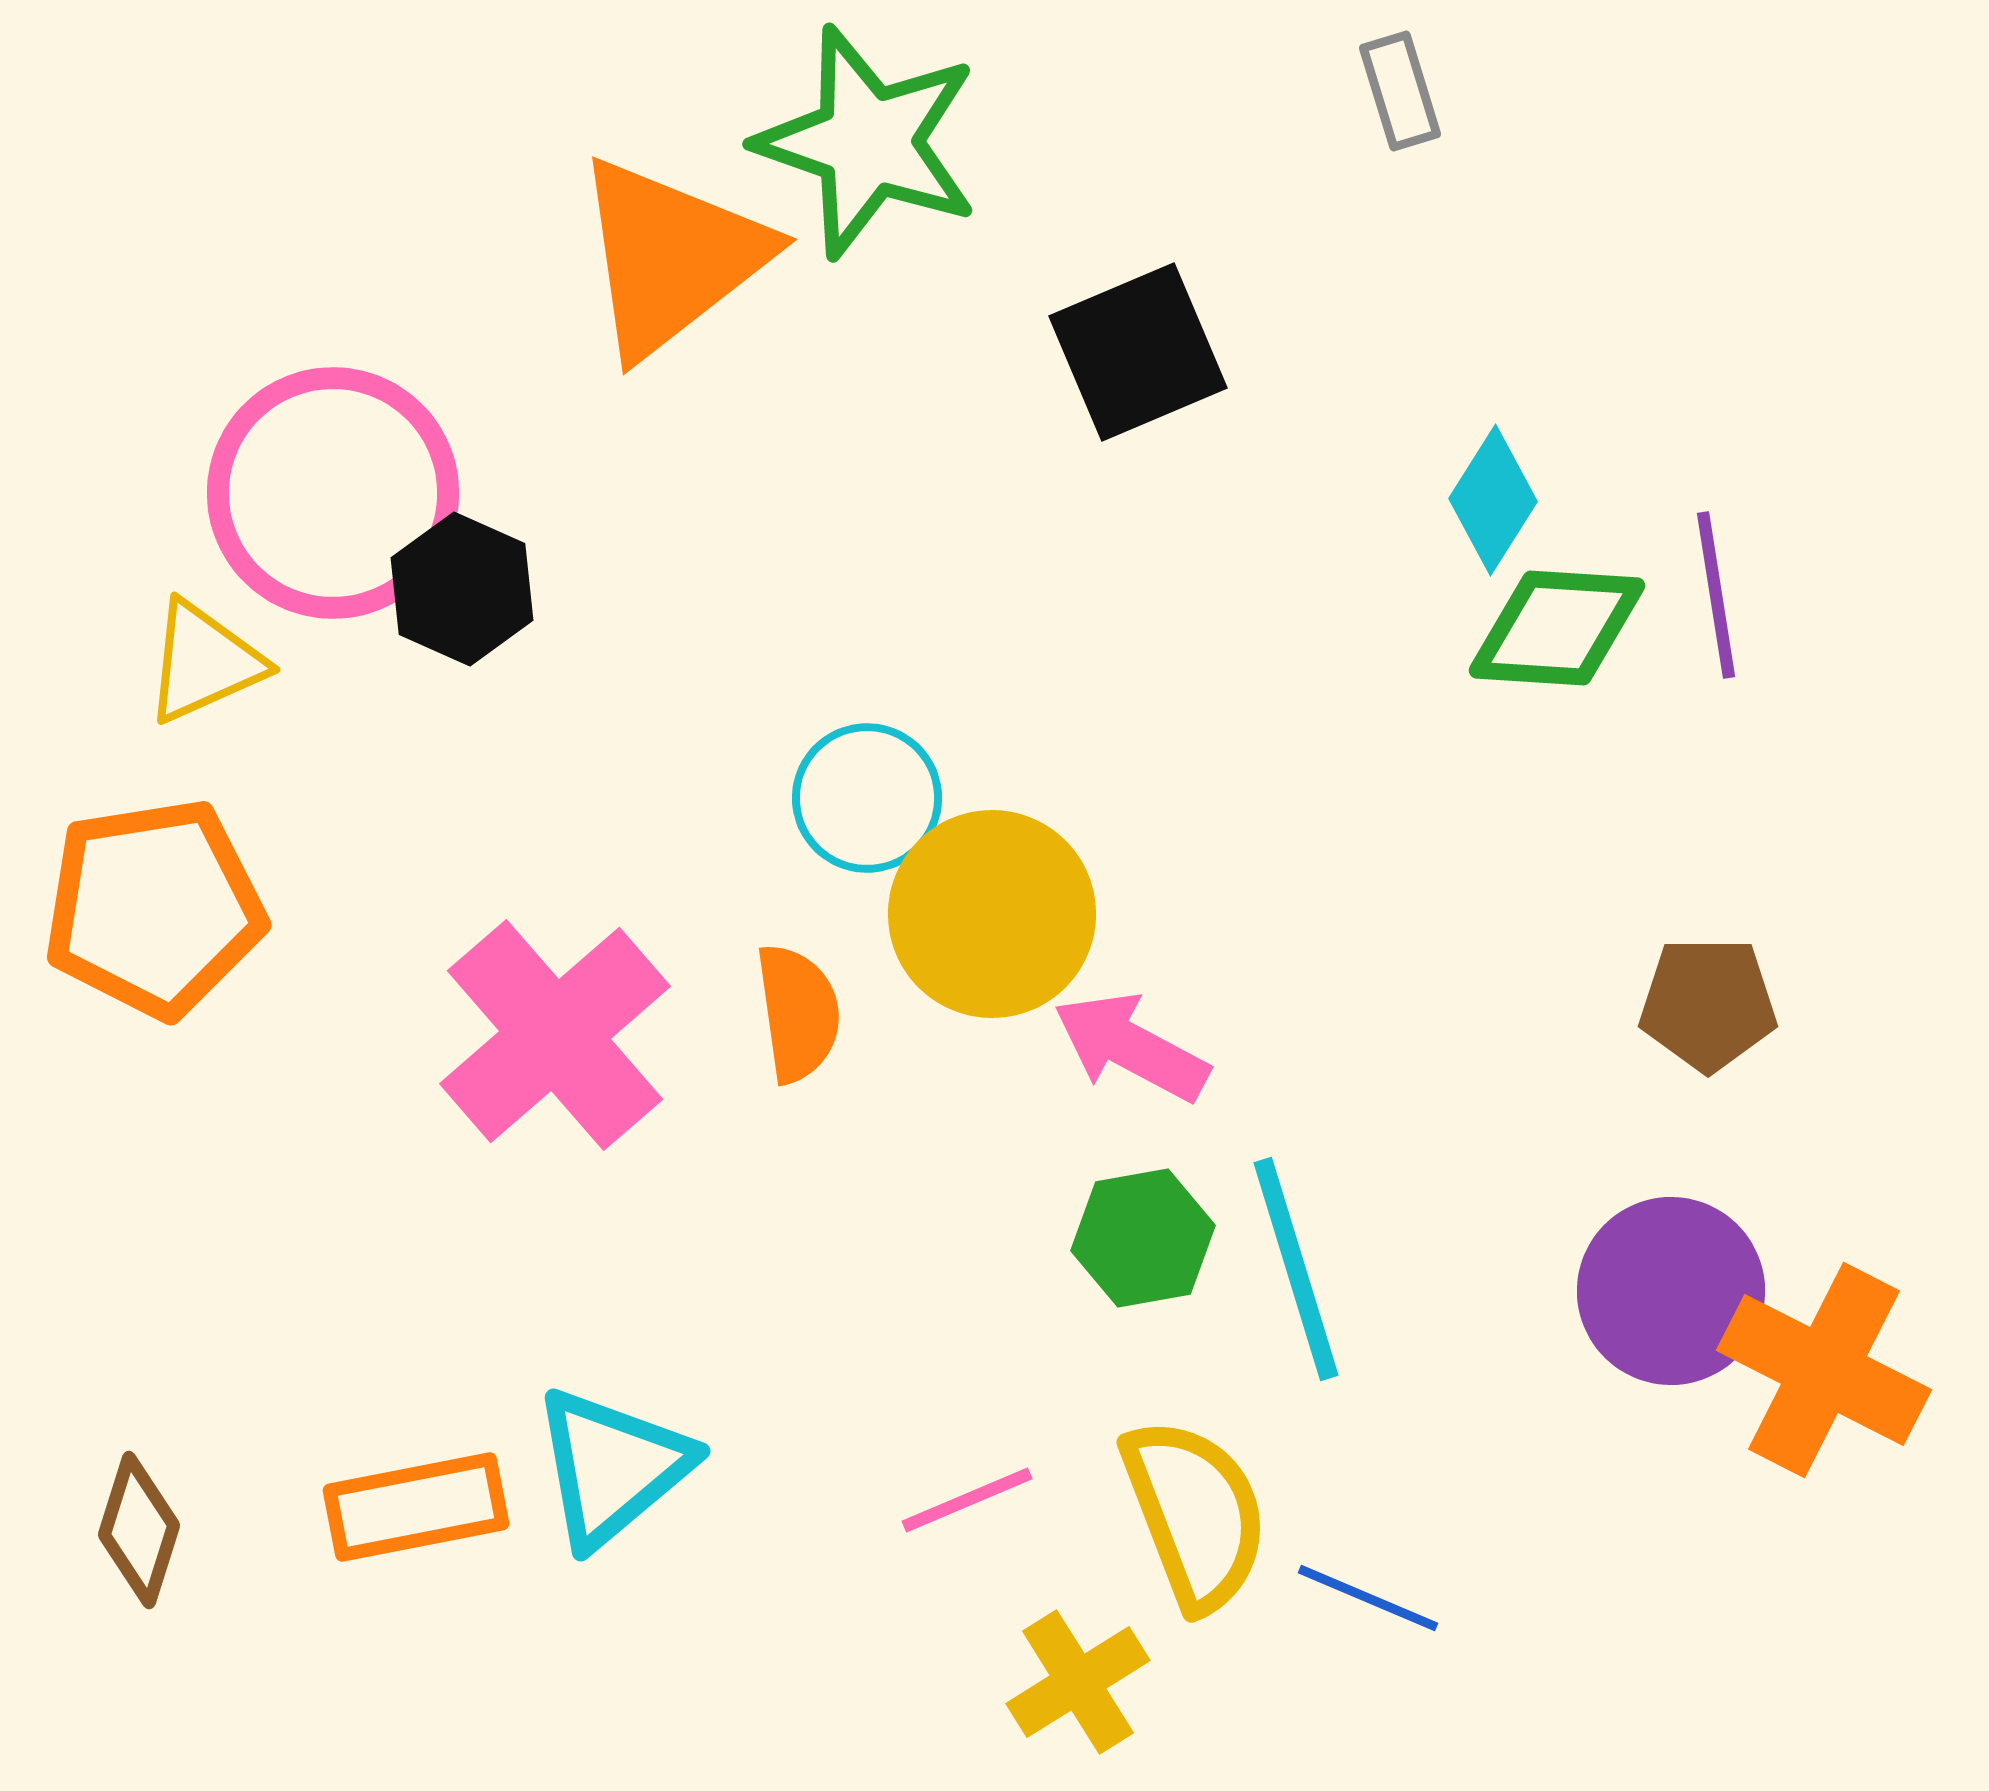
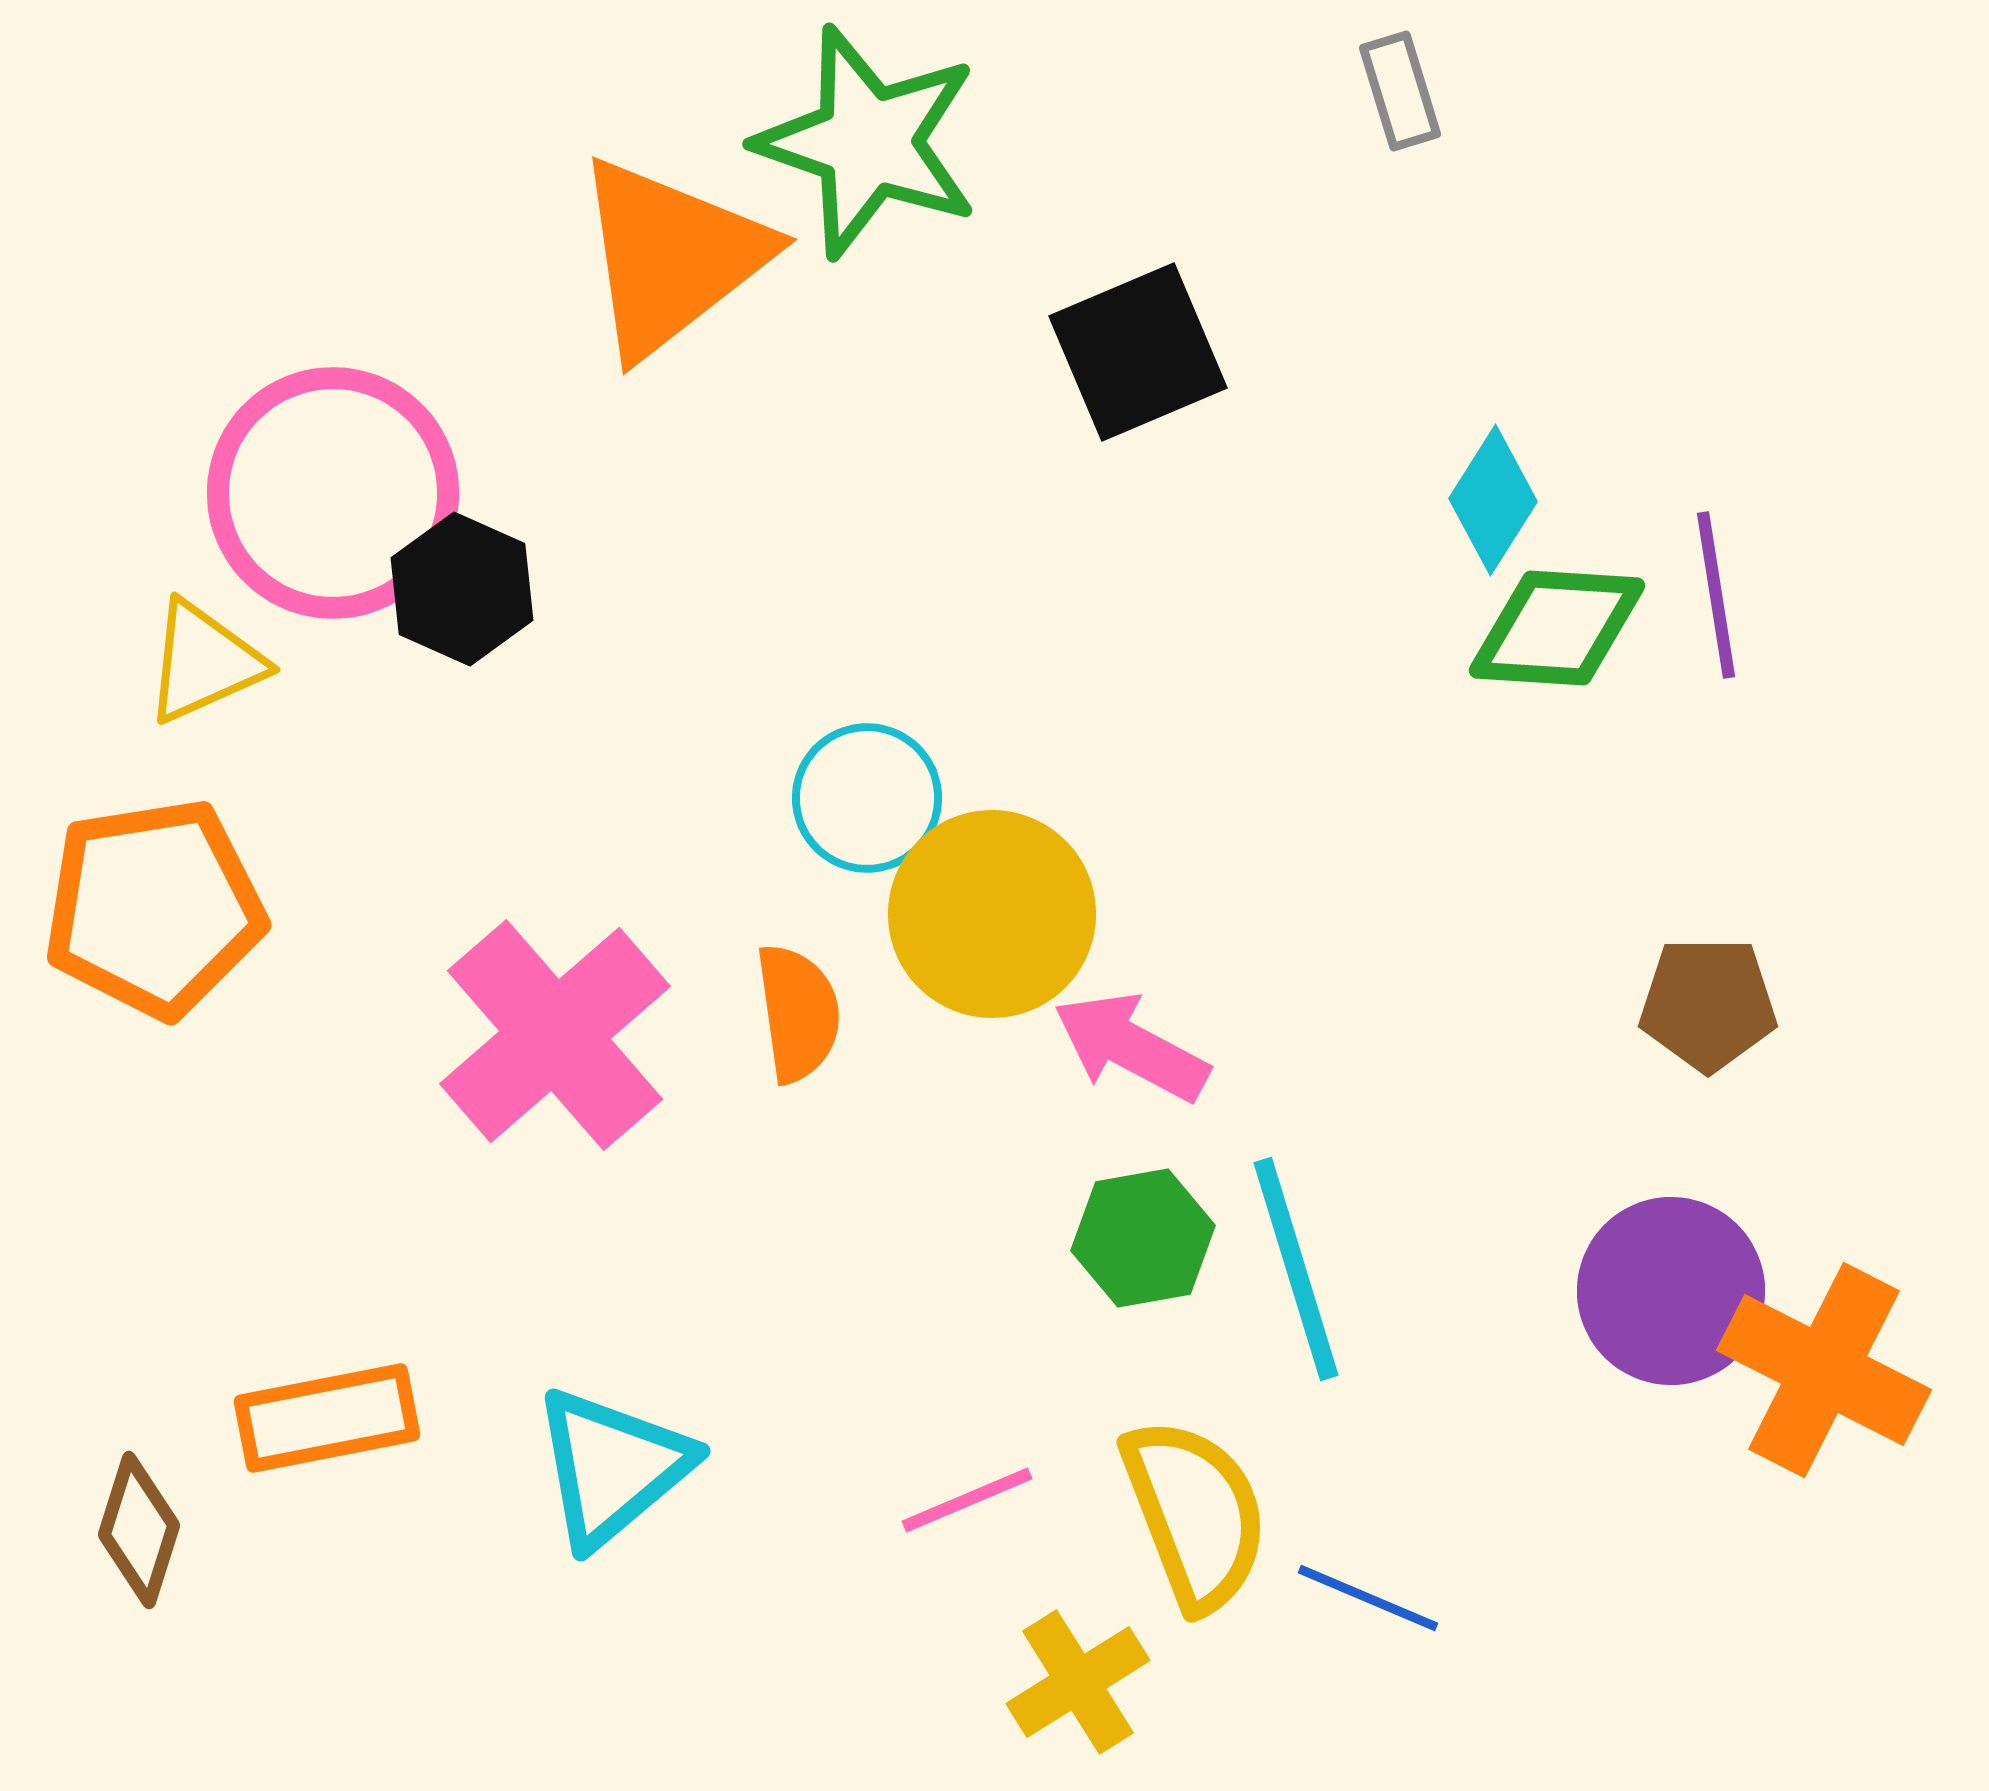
orange rectangle: moved 89 px left, 89 px up
